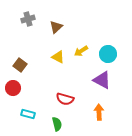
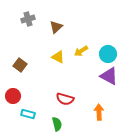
purple triangle: moved 7 px right, 4 px up
red circle: moved 8 px down
